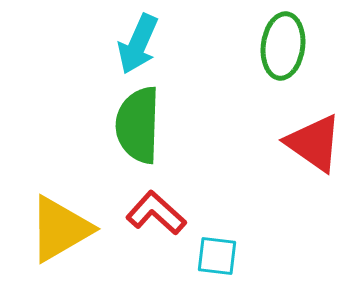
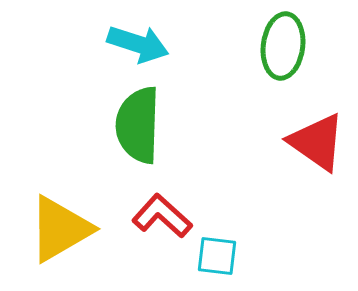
cyan arrow: rotated 96 degrees counterclockwise
red triangle: moved 3 px right, 1 px up
red L-shape: moved 6 px right, 3 px down
